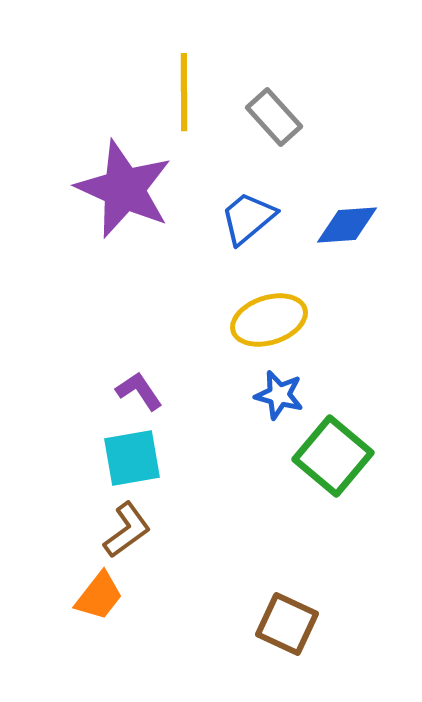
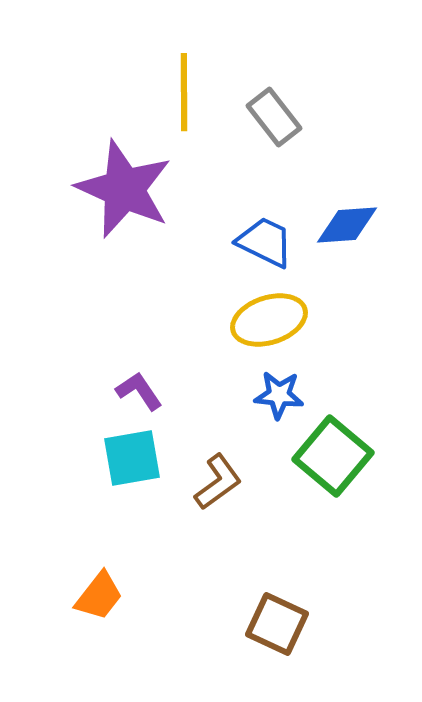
gray rectangle: rotated 4 degrees clockwise
blue trapezoid: moved 17 px right, 24 px down; rotated 66 degrees clockwise
blue star: rotated 9 degrees counterclockwise
brown L-shape: moved 91 px right, 48 px up
brown square: moved 10 px left
